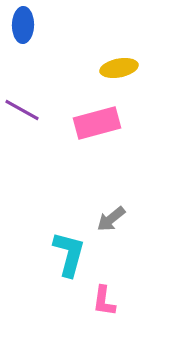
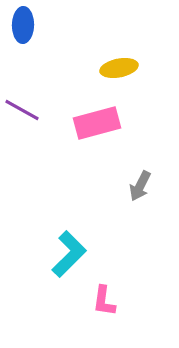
gray arrow: moved 29 px right, 33 px up; rotated 24 degrees counterclockwise
cyan L-shape: rotated 30 degrees clockwise
